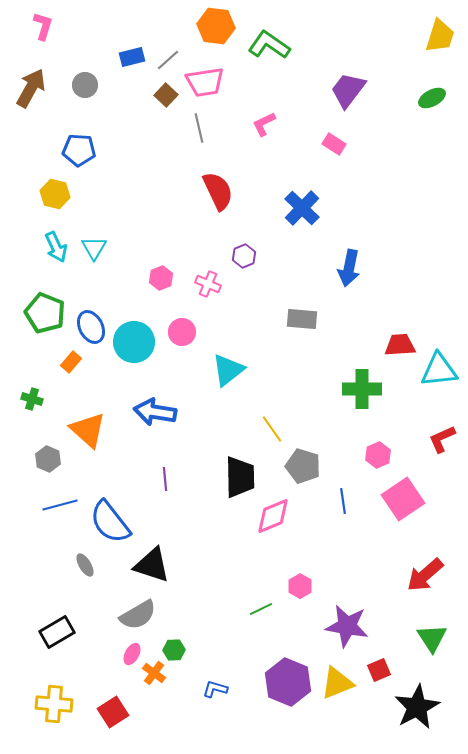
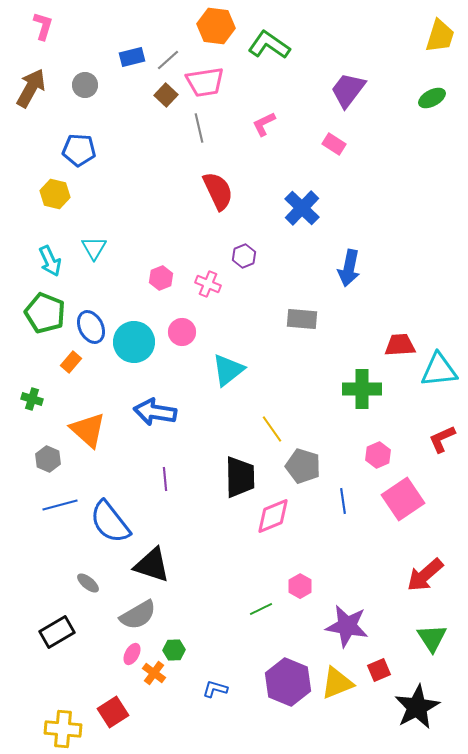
cyan arrow at (56, 247): moved 6 px left, 14 px down
gray ellipse at (85, 565): moved 3 px right, 18 px down; rotated 20 degrees counterclockwise
yellow cross at (54, 704): moved 9 px right, 25 px down
